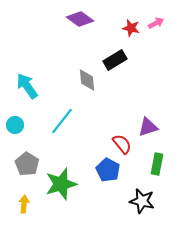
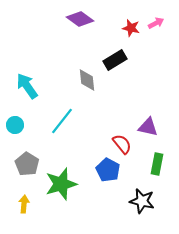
purple triangle: rotated 30 degrees clockwise
